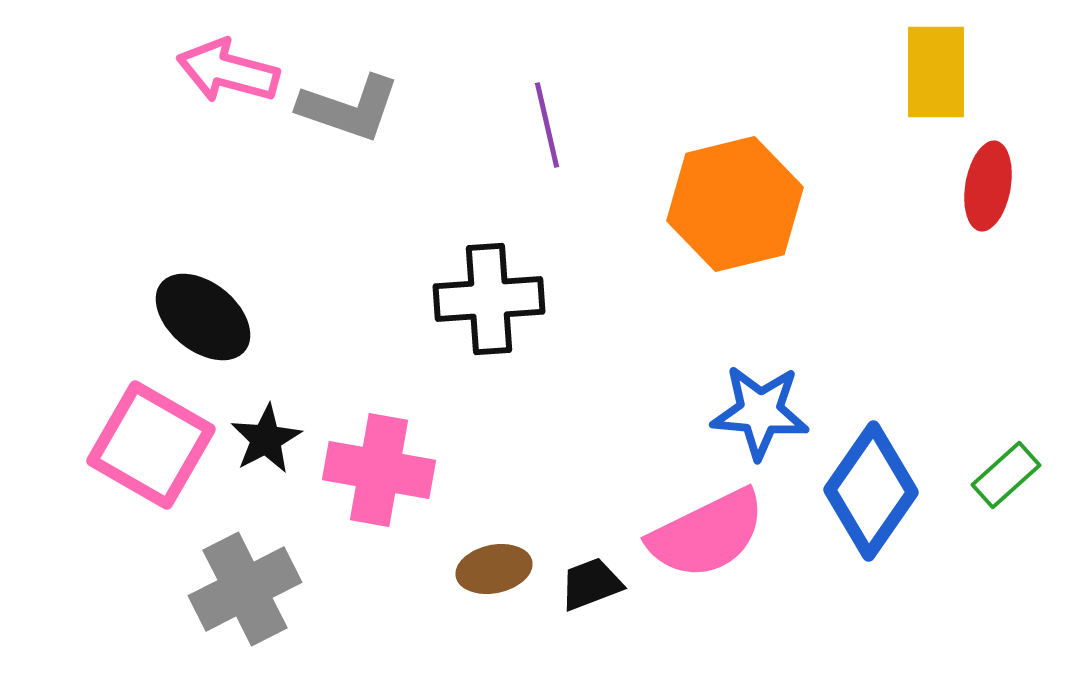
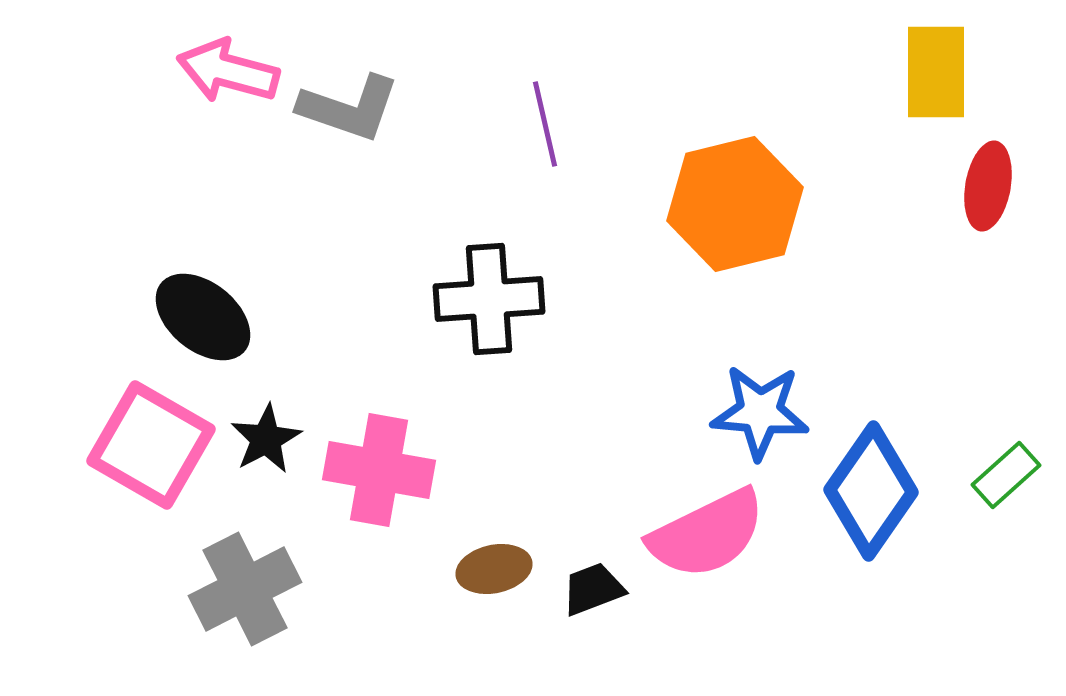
purple line: moved 2 px left, 1 px up
black trapezoid: moved 2 px right, 5 px down
